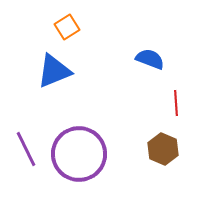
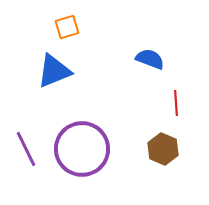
orange square: rotated 15 degrees clockwise
purple circle: moved 3 px right, 5 px up
